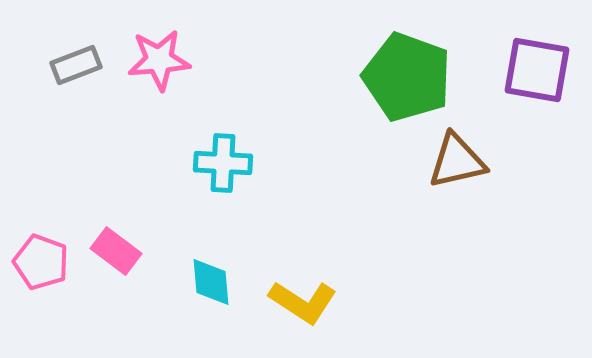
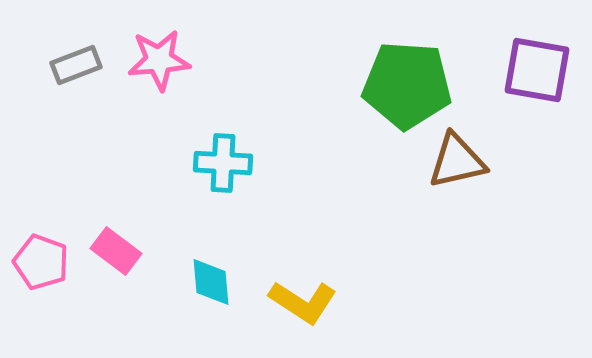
green pentagon: moved 8 px down; rotated 16 degrees counterclockwise
